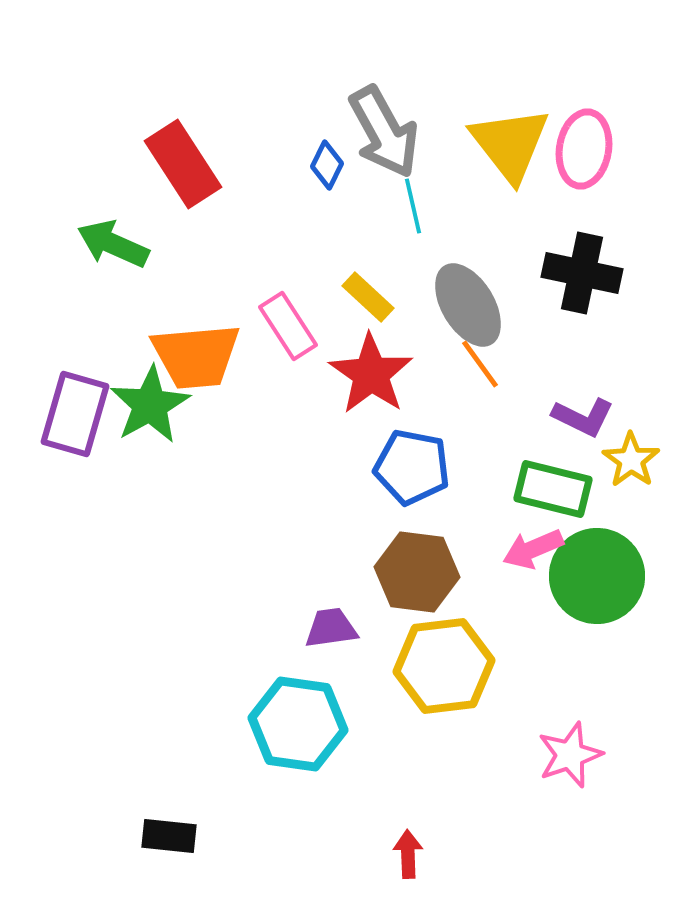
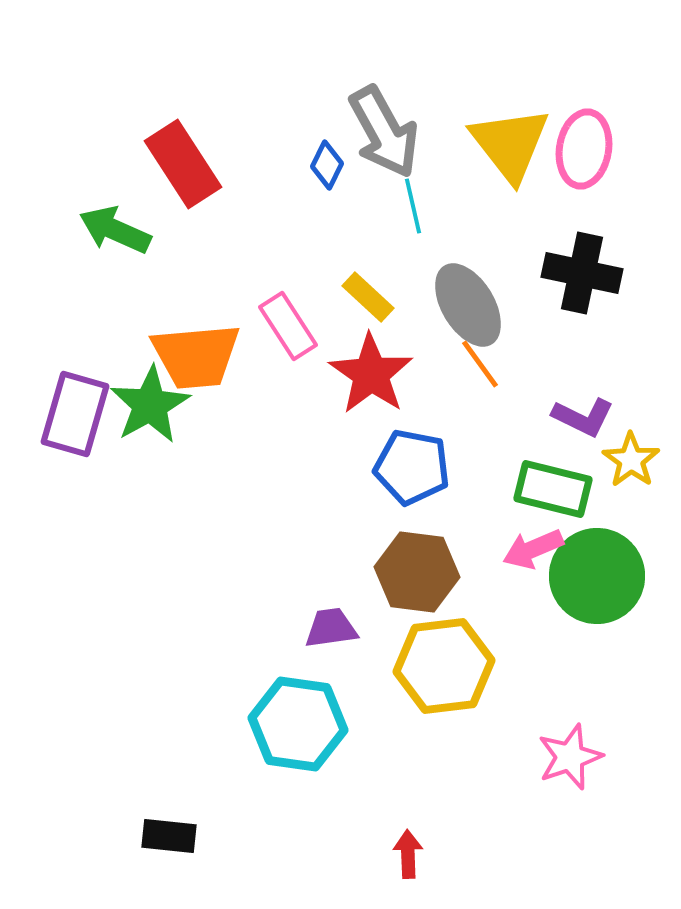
green arrow: moved 2 px right, 14 px up
pink star: moved 2 px down
